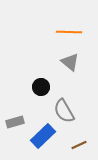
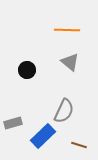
orange line: moved 2 px left, 2 px up
black circle: moved 14 px left, 17 px up
gray semicircle: rotated 125 degrees counterclockwise
gray rectangle: moved 2 px left, 1 px down
brown line: rotated 42 degrees clockwise
